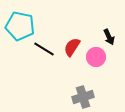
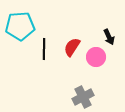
cyan pentagon: rotated 16 degrees counterclockwise
black line: rotated 60 degrees clockwise
gray cross: rotated 10 degrees counterclockwise
